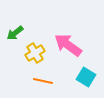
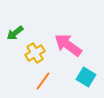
orange line: rotated 66 degrees counterclockwise
